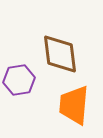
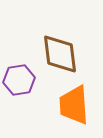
orange trapezoid: rotated 9 degrees counterclockwise
